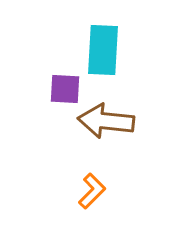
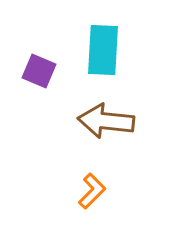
purple square: moved 26 px left, 18 px up; rotated 20 degrees clockwise
